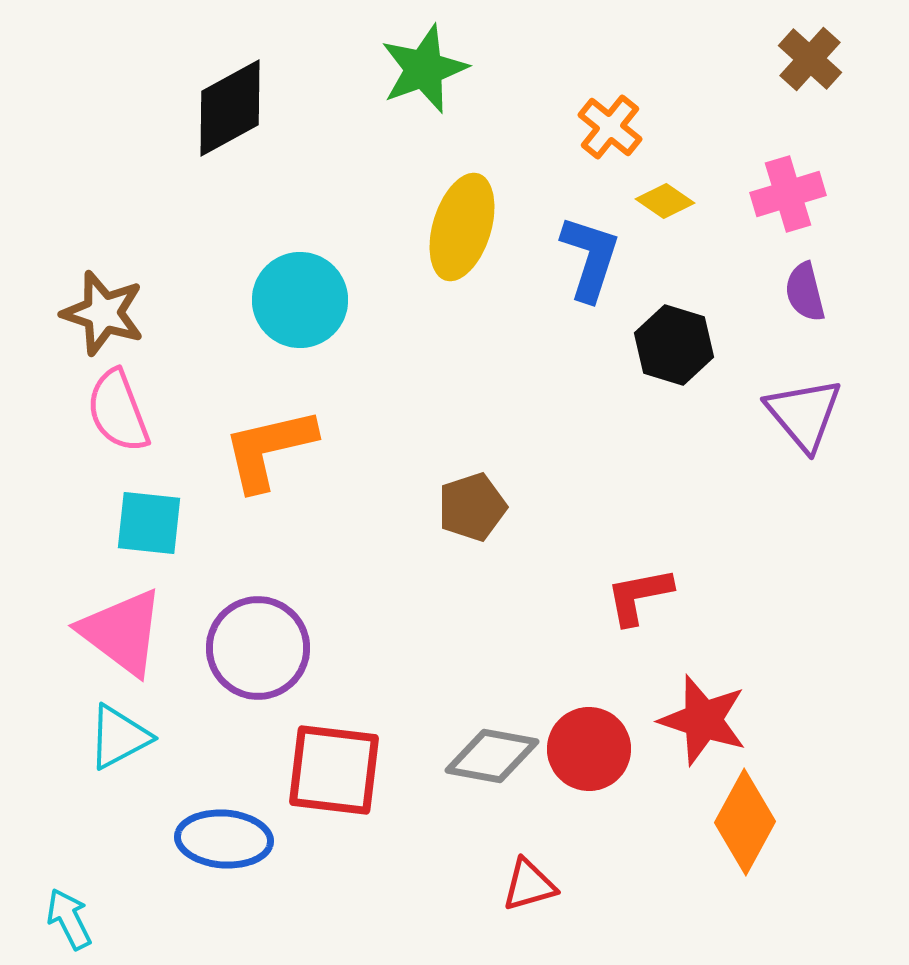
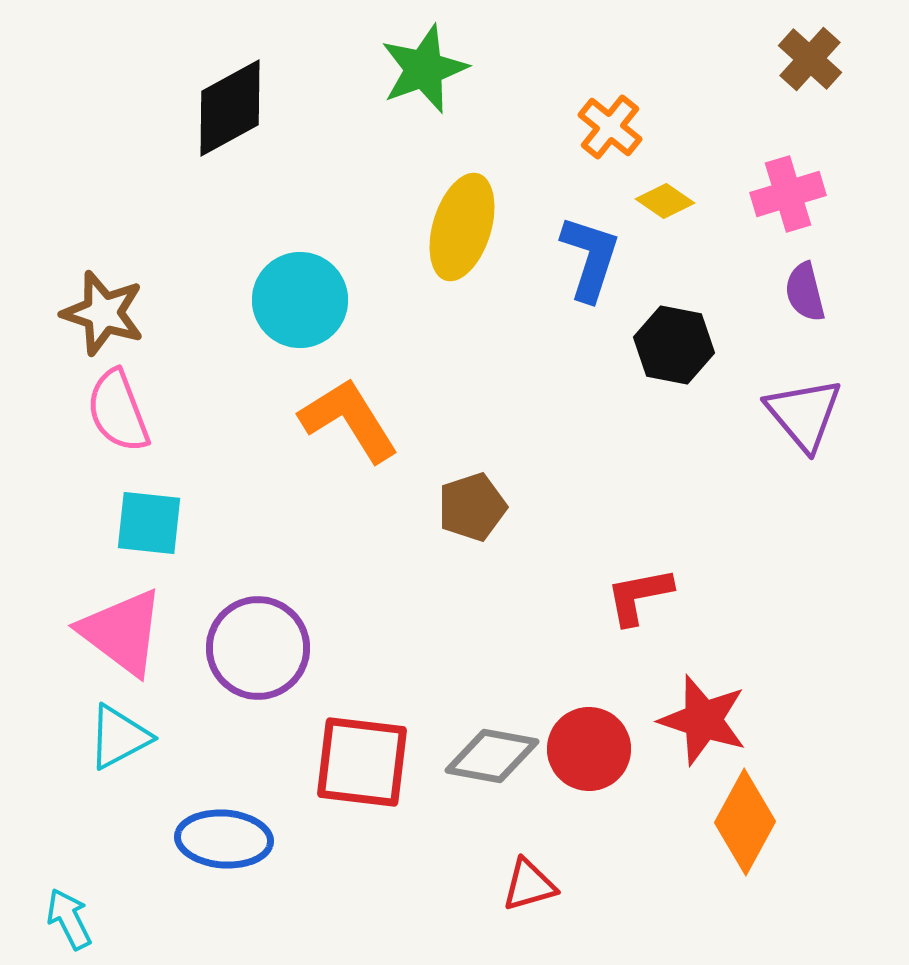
black hexagon: rotated 6 degrees counterclockwise
orange L-shape: moved 80 px right, 29 px up; rotated 71 degrees clockwise
red square: moved 28 px right, 8 px up
